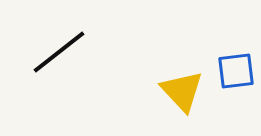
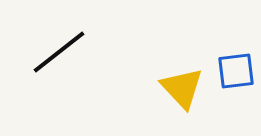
yellow triangle: moved 3 px up
